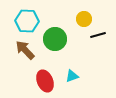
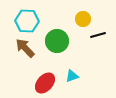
yellow circle: moved 1 px left
green circle: moved 2 px right, 2 px down
brown arrow: moved 2 px up
red ellipse: moved 2 px down; rotated 65 degrees clockwise
